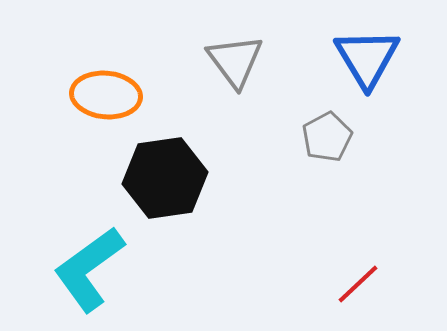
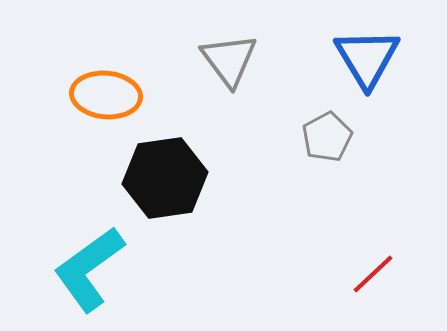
gray triangle: moved 6 px left, 1 px up
red line: moved 15 px right, 10 px up
